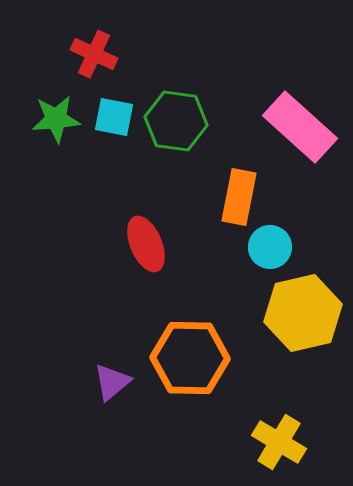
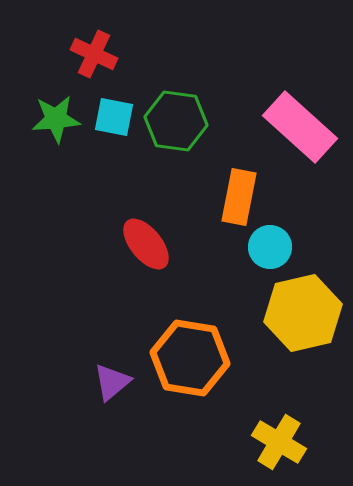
red ellipse: rotated 16 degrees counterclockwise
orange hexagon: rotated 8 degrees clockwise
